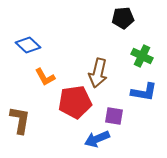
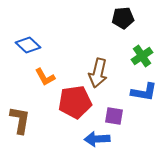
green cross: rotated 30 degrees clockwise
blue arrow: rotated 20 degrees clockwise
